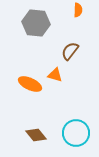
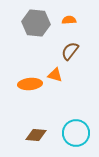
orange semicircle: moved 9 px left, 10 px down; rotated 96 degrees counterclockwise
orange ellipse: rotated 30 degrees counterclockwise
brown diamond: rotated 45 degrees counterclockwise
